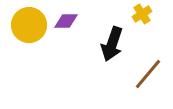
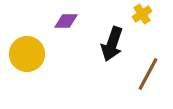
yellow circle: moved 2 px left, 29 px down
brown line: rotated 12 degrees counterclockwise
